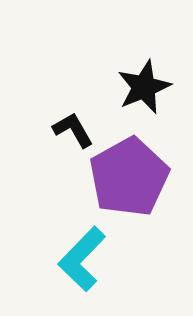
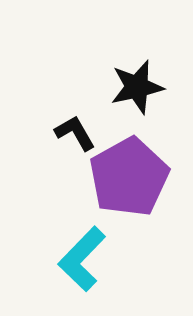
black star: moved 7 px left; rotated 10 degrees clockwise
black L-shape: moved 2 px right, 3 px down
